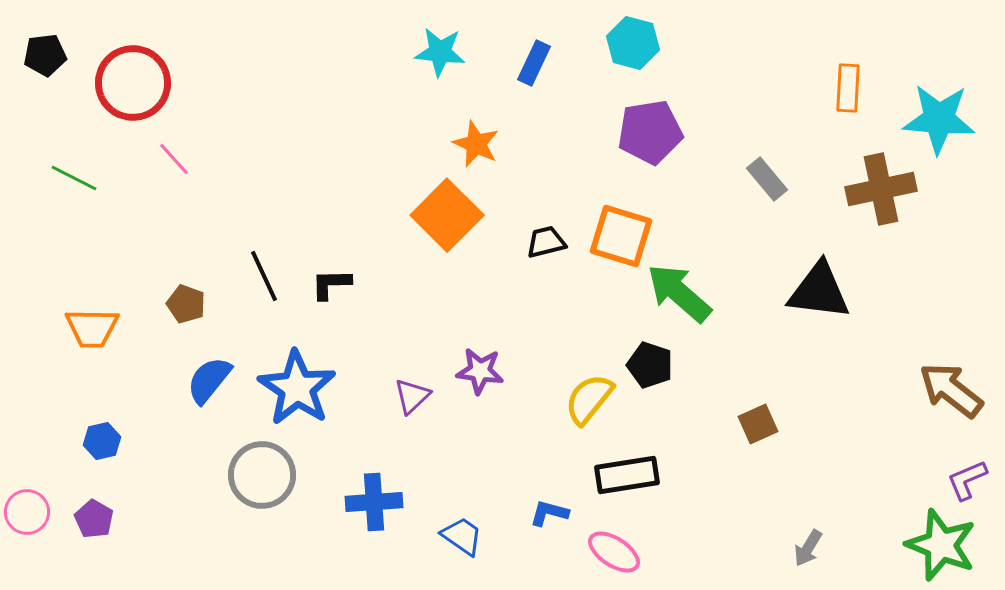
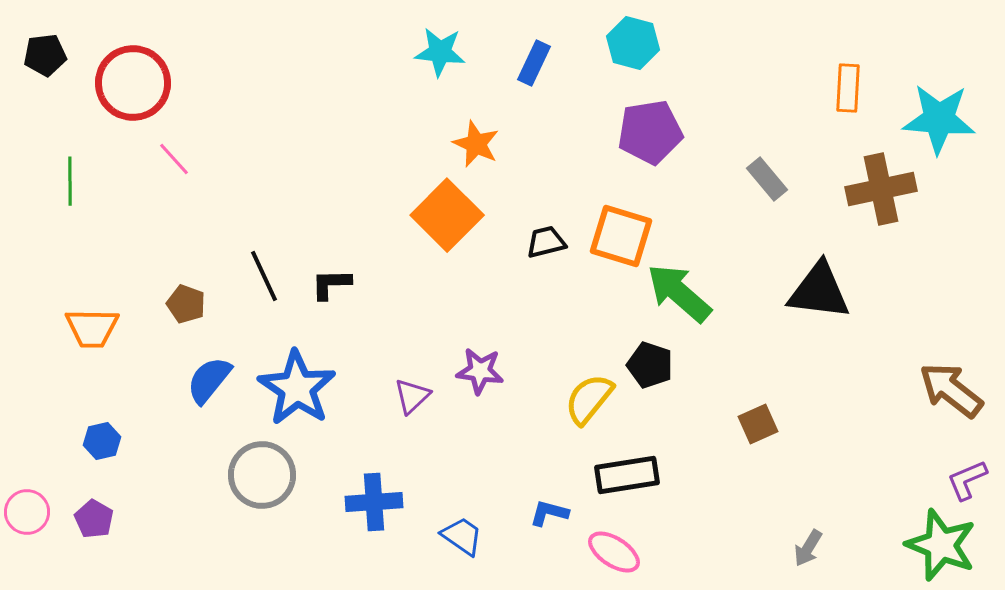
green line at (74, 178): moved 4 px left, 3 px down; rotated 63 degrees clockwise
